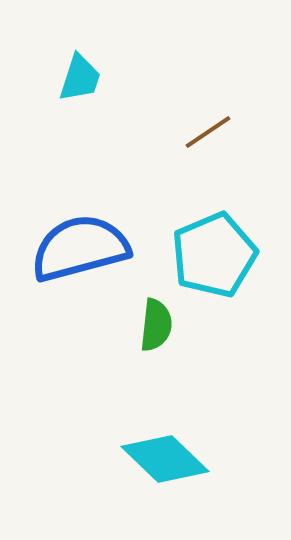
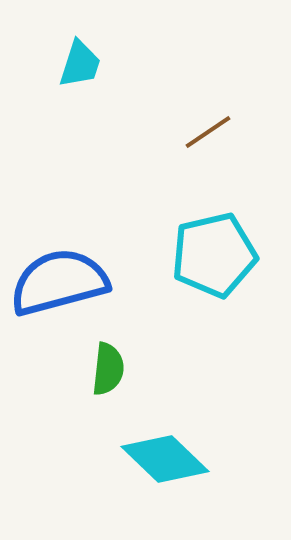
cyan trapezoid: moved 14 px up
blue semicircle: moved 21 px left, 34 px down
cyan pentagon: rotated 10 degrees clockwise
green semicircle: moved 48 px left, 44 px down
